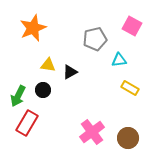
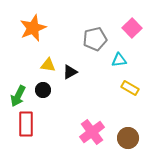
pink square: moved 2 px down; rotated 18 degrees clockwise
red rectangle: moved 1 px left, 1 px down; rotated 30 degrees counterclockwise
